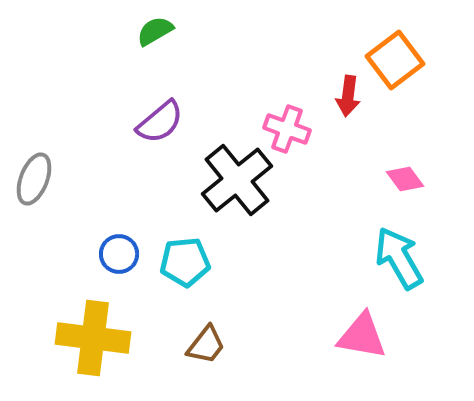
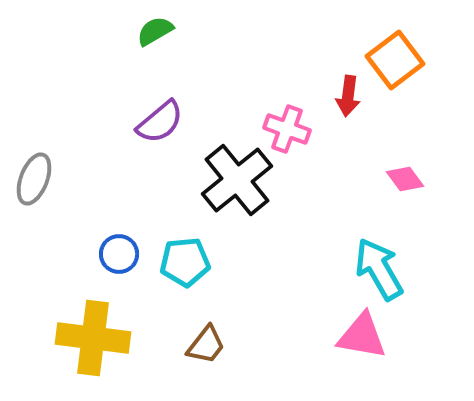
cyan arrow: moved 20 px left, 11 px down
